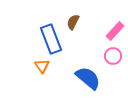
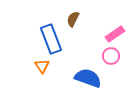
brown semicircle: moved 3 px up
pink rectangle: moved 3 px down; rotated 12 degrees clockwise
pink circle: moved 2 px left
blue semicircle: rotated 20 degrees counterclockwise
